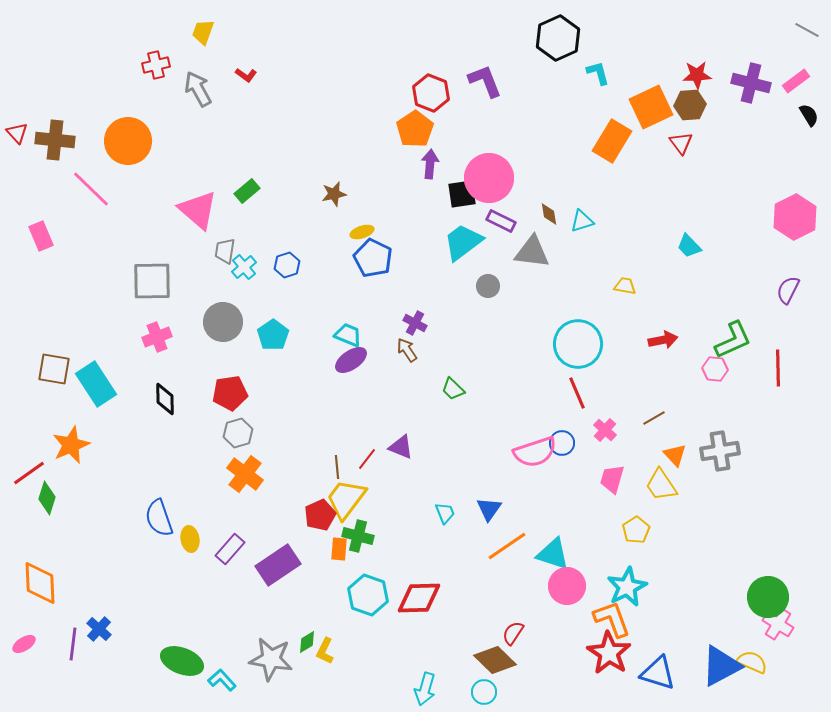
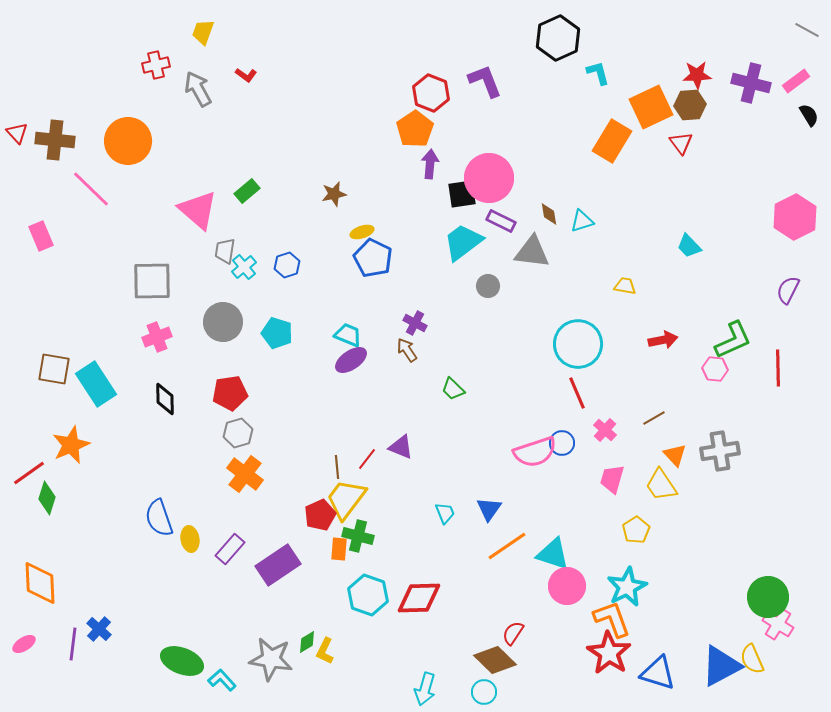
cyan pentagon at (273, 335): moved 4 px right, 2 px up; rotated 20 degrees counterclockwise
yellow semicircle at (752, 662): moved 3 px up; rotated 136 degrees counterclockwise
